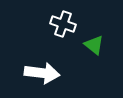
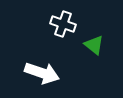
white arrow: rotated 12 degrees clockwise
